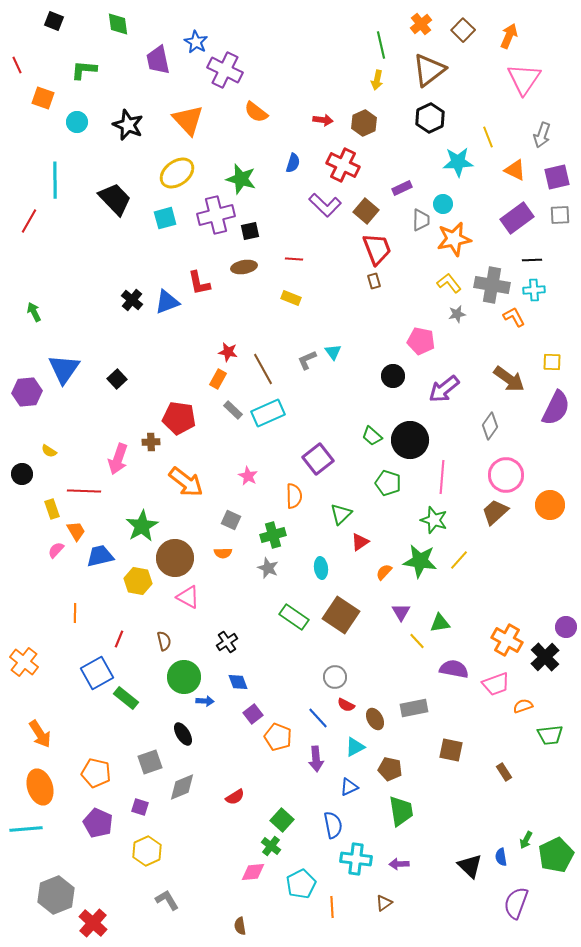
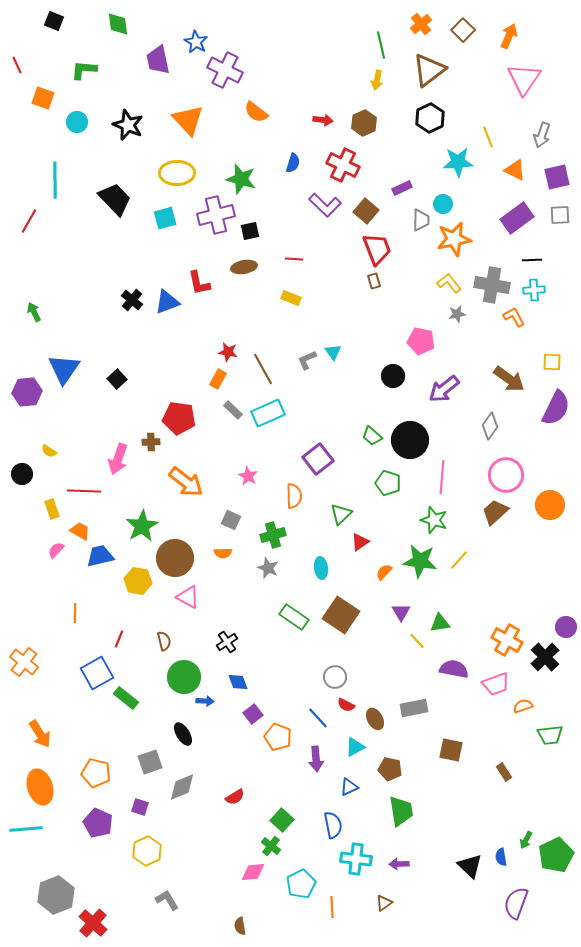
yellow ellipse at (177, 173): rotated 36 degrees clockwise
orange trapezoid at (76, 531): moved 4 px right; rotated 30 degrees counterclockwise
